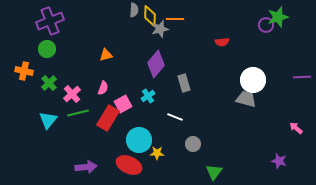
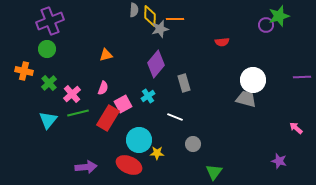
green star: moved 1 px right, 1 px up
